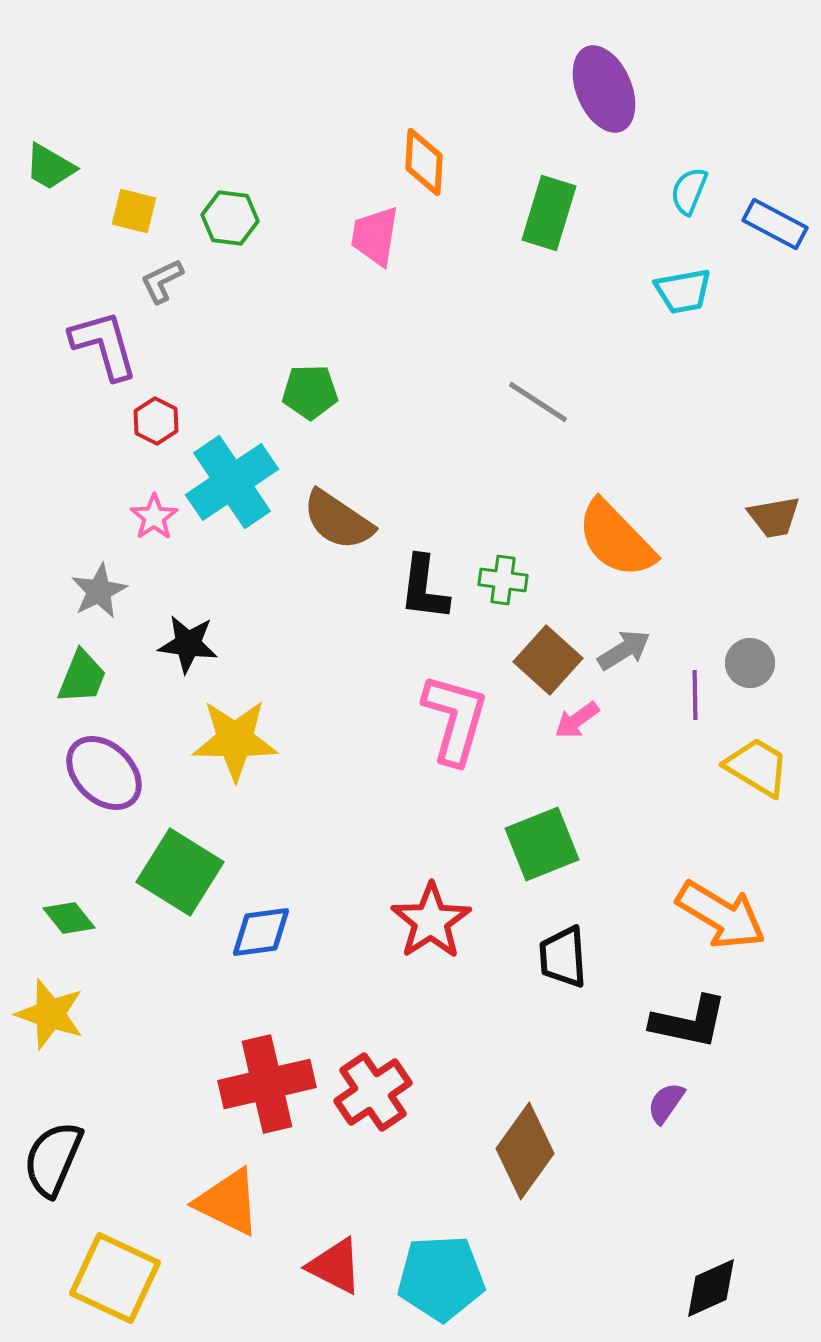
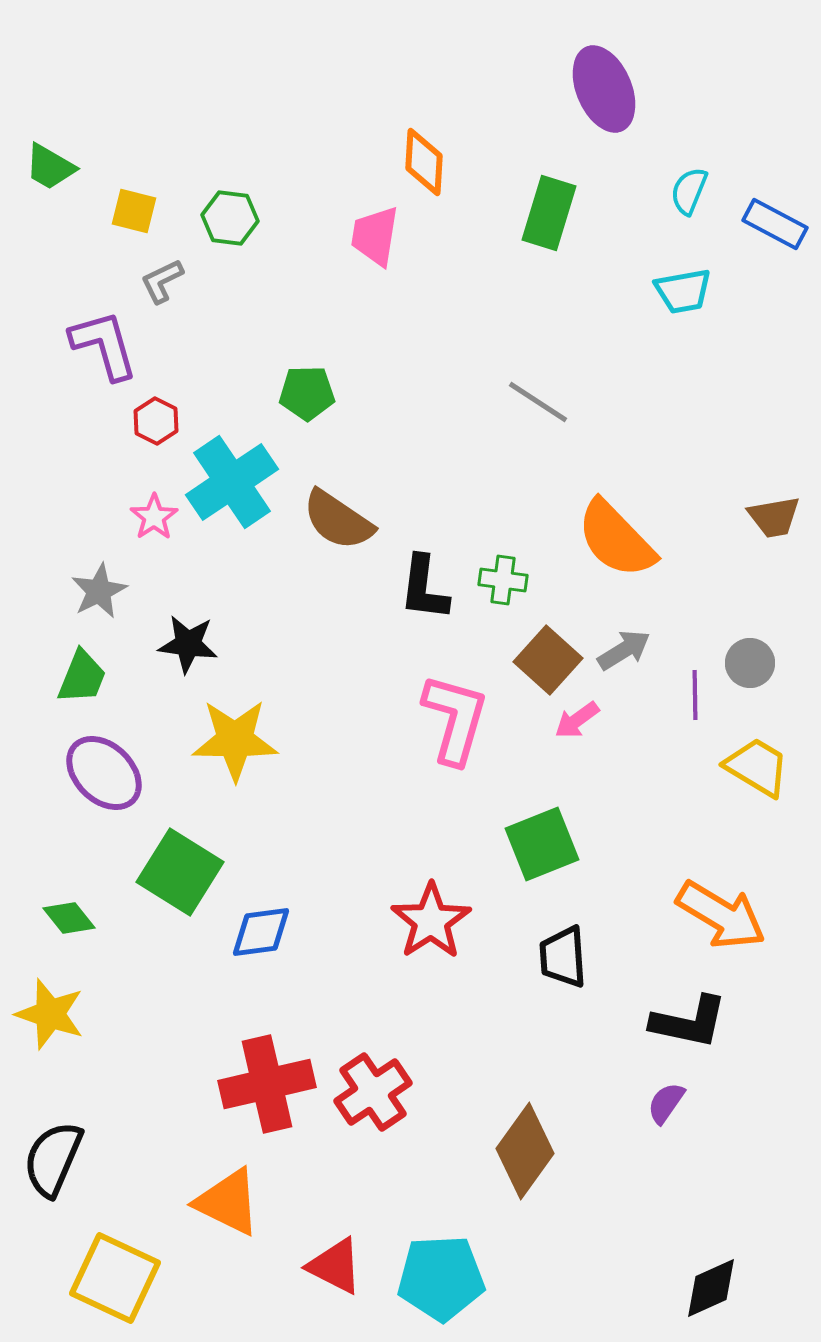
green pentagon at (310, 392): moved 3 px left, 1 px down
